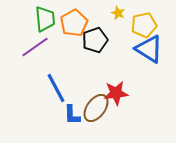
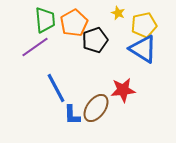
green trapezoid: moved 1 px down
blue triangle: moved 6 px left
red star: moved 7 px right, 3 px up
